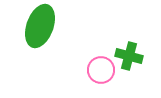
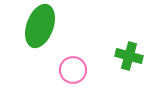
pink circle: moved 28 px left
